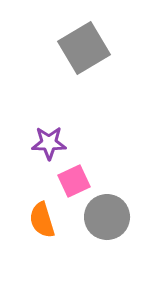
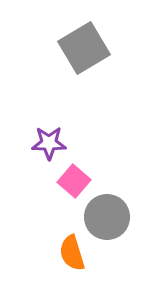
pink square: rotated 24 degrees counterclockwise
orange semicircle: moved 30 px right, 33 px down
